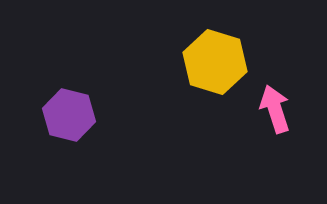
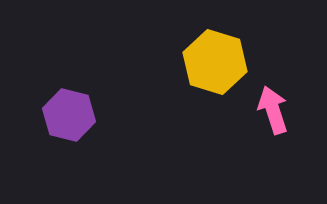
pink arrow: moved 2 px left, 1 px down
